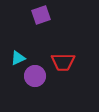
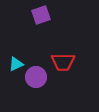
cyan triangle: moved 2 px left, 6 px down
purple circle: moved 1 px right, 1 px down
